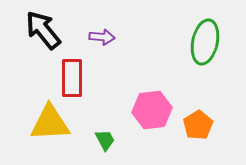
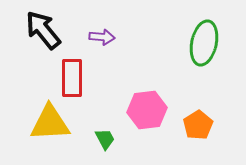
green ellipse: moved 1 px left, 1 px down
pink hexagon: moved 5 px left
green trapezoid: moved 1 px up
